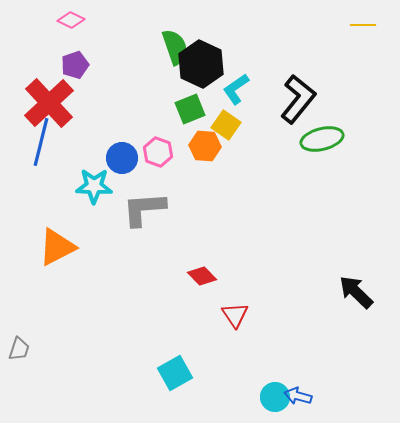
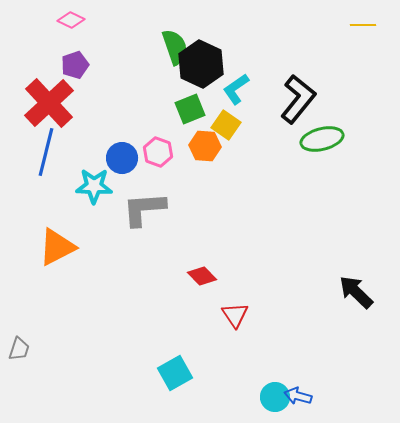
blue line: moved 5 px right, 10 px down
